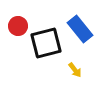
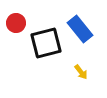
red circle: moved 2 px left, 3 px up
yellow arrow: moved 6 px right, 2 px down
